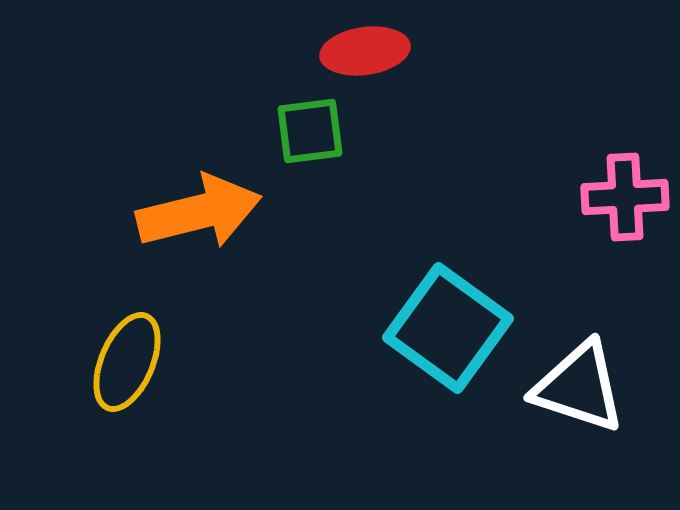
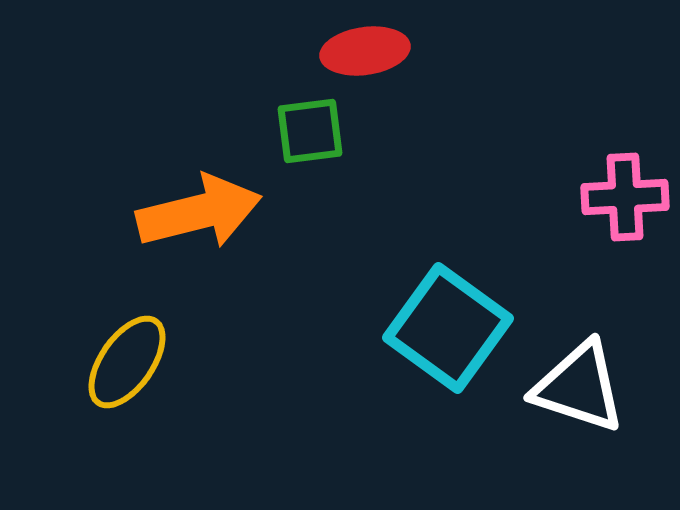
yellow ellipse: rotated 12 degrees clockwise
